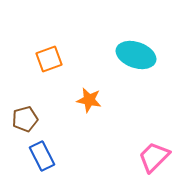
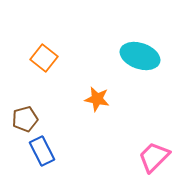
cyan ellipse: moved 4 px right, 1 px down
orange square: moved 5 px left, 1 px up; rotated 32 degrees counterclockwise
orange star: moved 8 px right, 1 px up
blue rectangle: moved 5 px up
